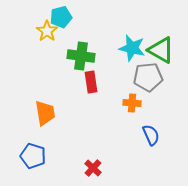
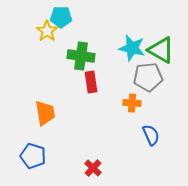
cyan pentagon: rotated 15 degrees clockwise
